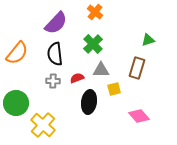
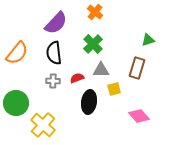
black semicircle: moved 1 px left, 1 px up
